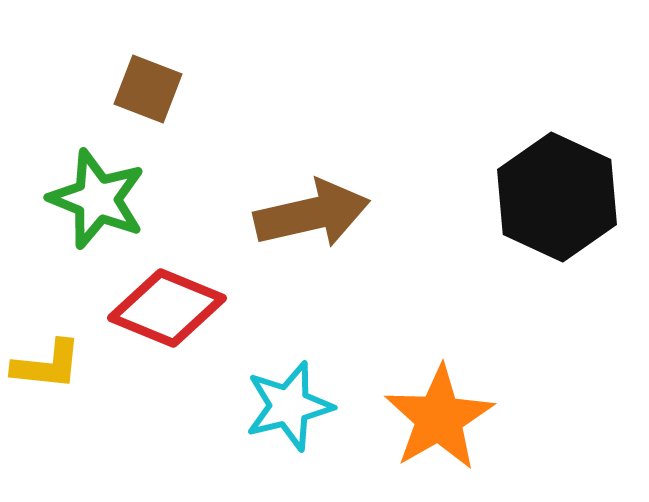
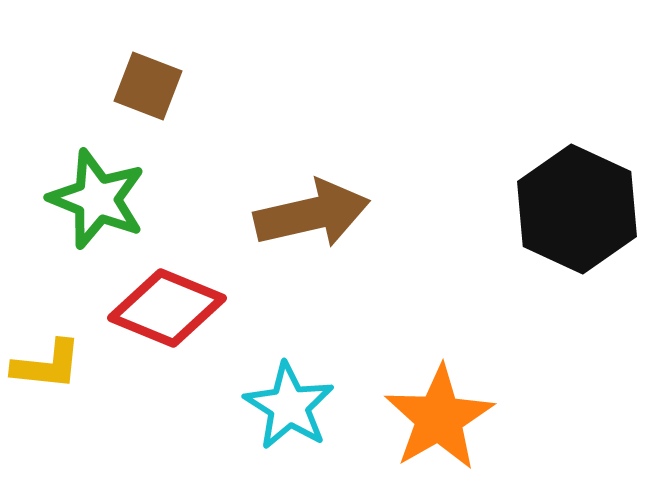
brown square: moved 3 px up
black hexagon: moved 20 px right, 12 px down
cyan star: rotated 26 degrees counterclockwise
